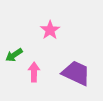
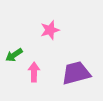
pink star: rotated 18 degrees clockwise
purple trapezoid: rotated 40 degrees counterclockwise
